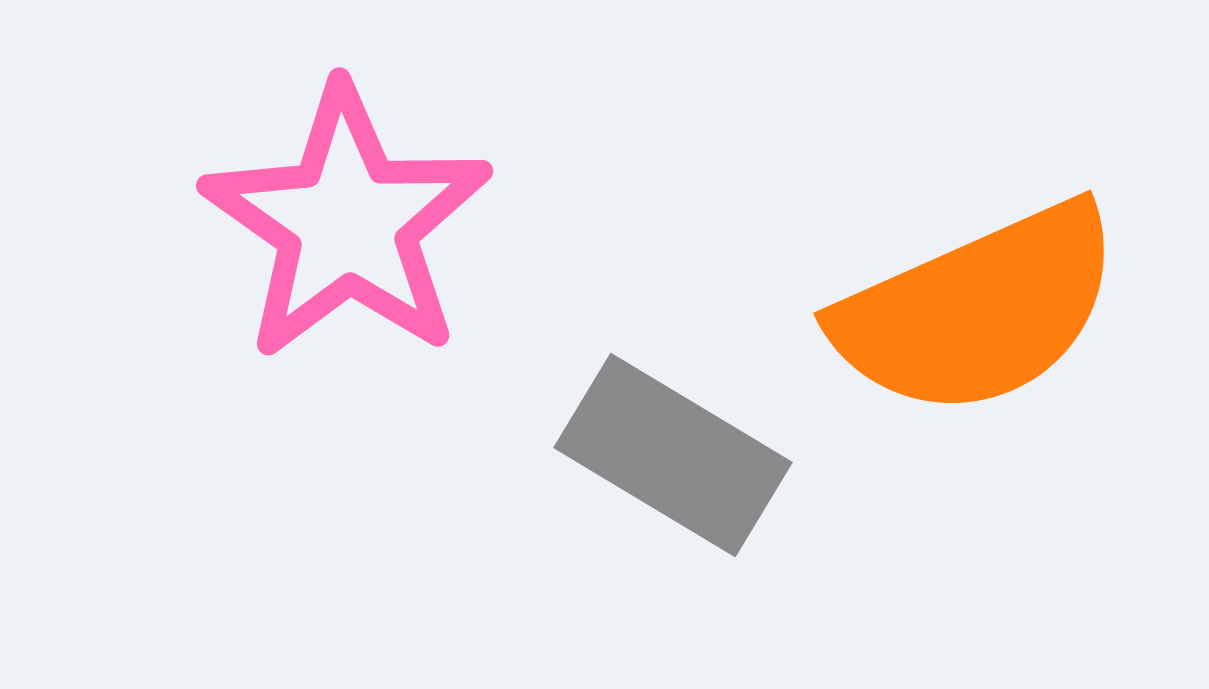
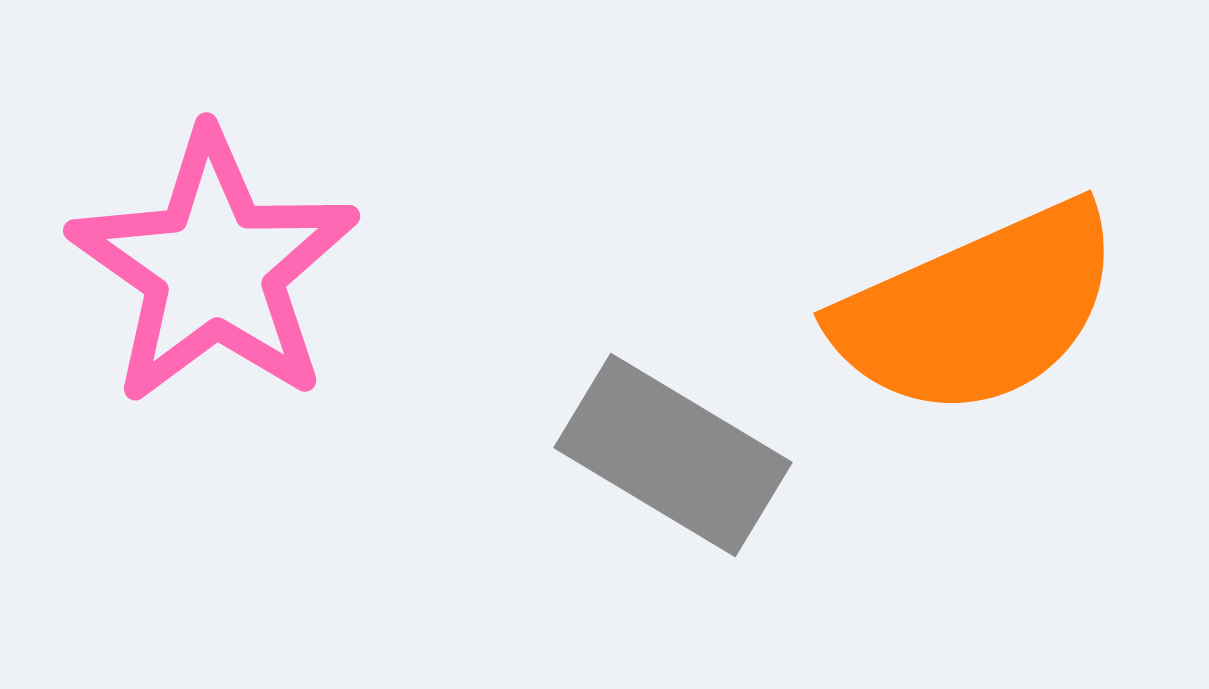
pink star: moved 133 px left, 45 px down
